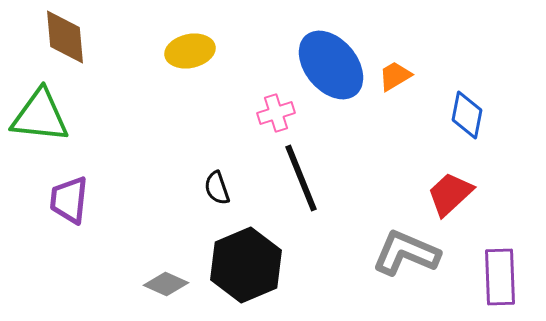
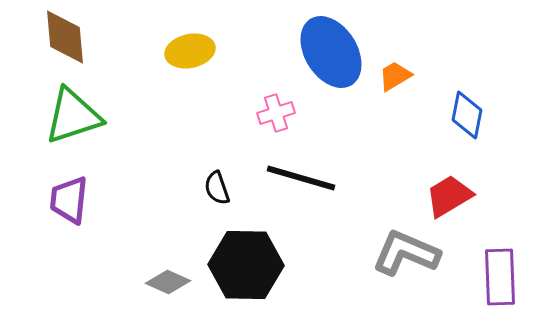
blue ellipse: moved 13 px up; rotated 8 degrees clockwise
green triangle: moved 33 px right; rotated 24 degrees counterclockwise
black line: rotated 52 degrees counterclockwise
red trapezoid: moved 1 px left, 2 px down; rotated 12 degrees clockwise
black hexagon: rotated 24 degrees clockwise
gray diamond: moved 2 px right, 2 px up
